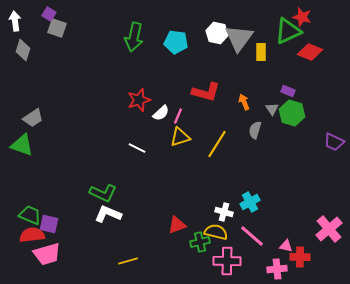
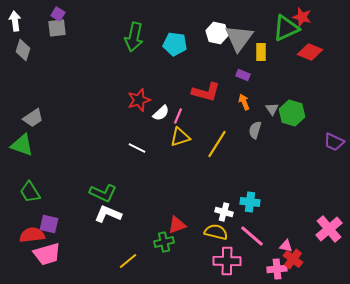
purple square at (49, 14): moved 9 px right
gray square at (57, 28): rotated 24 degrees counterclockwise
green triangle at (288, 31): moved 2 px left, 3 px up
cyan pentagon at (176, 42): moved 1 px left, 2 px down
purple rectangle at (288, 91): moved 45 px left, 16 px up
cyan cross at (250, 202): rotated 36 degrees clockwise
green trapezoid at (30, 215): moved 23 px up; rotated 145 degrees counterclockwise
green cross at (200, 242): moved 36 px left
red cross at (300, 257): moved 7 px left, 2 px down; rotated 36 degrees clockwise
yellow line at (128, 261): rotated 24 degrees counterclockwise
